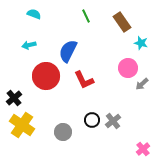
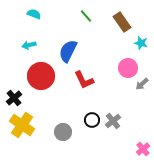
green line: rotated 16 degrees counterclockwise
red circle: moved 5 px left
